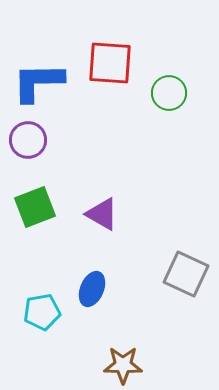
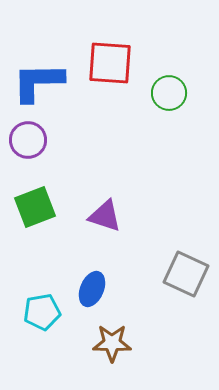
purple triangle: moved 3 px right, 2 px down; rotated 12 degrees counterclockwise
brown star: moved 11 px left, 22 px up
